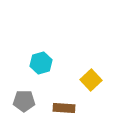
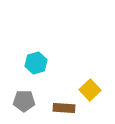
cyan hexagon: moved 5 px left
yellow square: moved 1 px left, 10 px down
